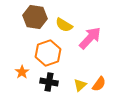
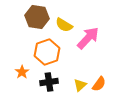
brown hexagon: moved 2 px right
pink arrow: moved 2 px left
orange hexagon: moved 1 px left, 1 px up
black cross: rotated 18 degrees counterclockwise
